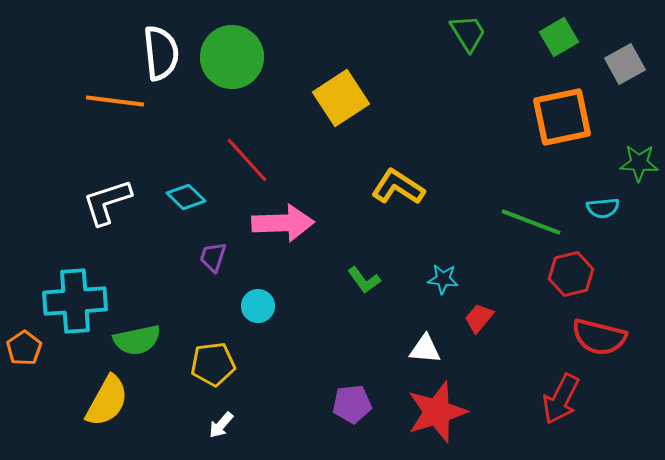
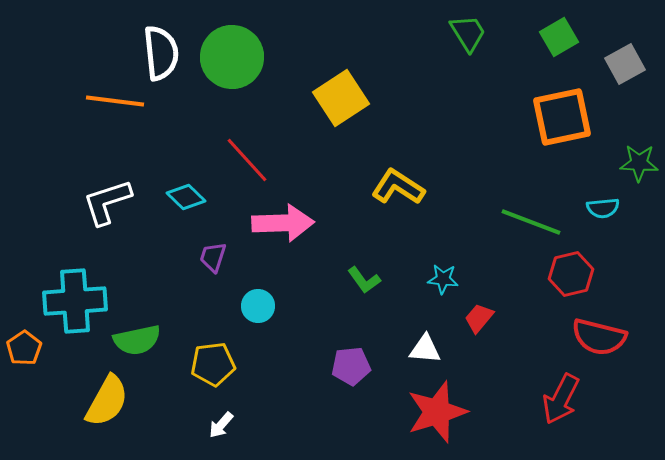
purple pentagon: moved 1 px left, 38 px up
